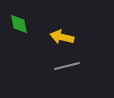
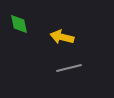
gray line: moved 2 px right, 2 px down
